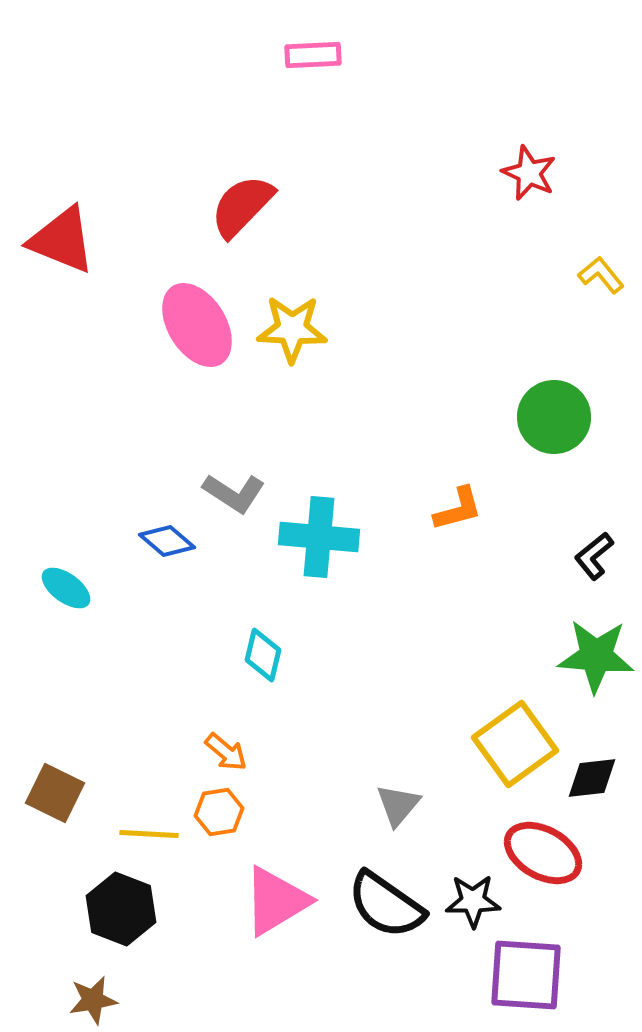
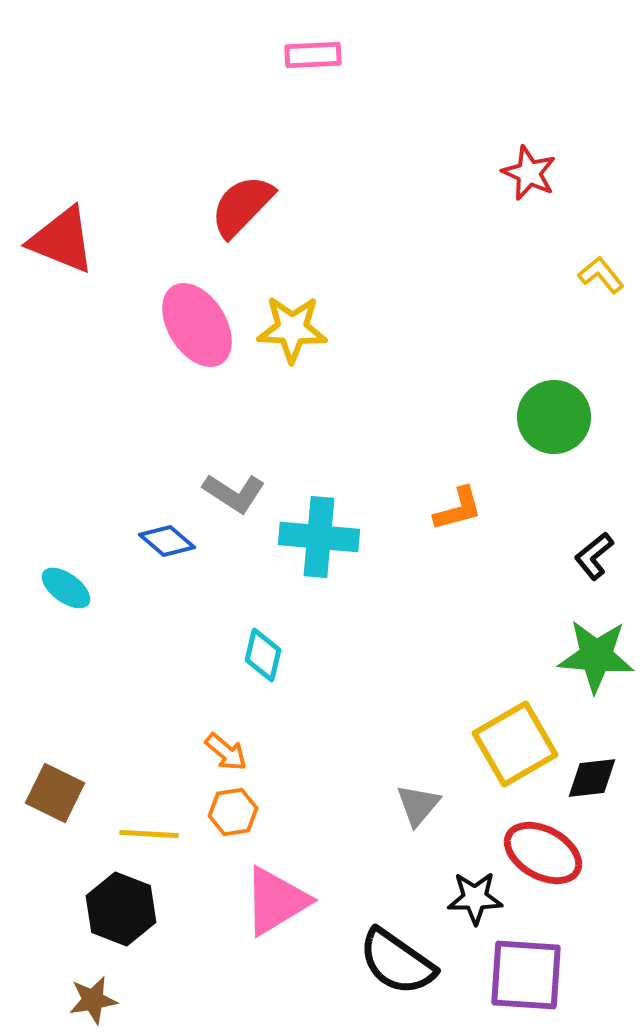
yellow square: rotated 6 degrees clockwise
gray triangle: moved 20 px right
orange hexagon: moved 14 px right
black star: moved 2 px right, 3 px up
black semicircle: moved 11 px right, 57 px down
